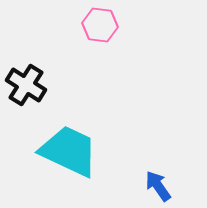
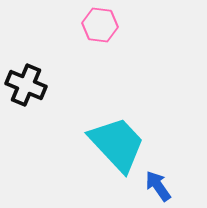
black cross: rotated 9 degrees counterclockwise
cyan trapezoid: moved 48 px right, 7 px up; rotated 22 degrees clockwise
